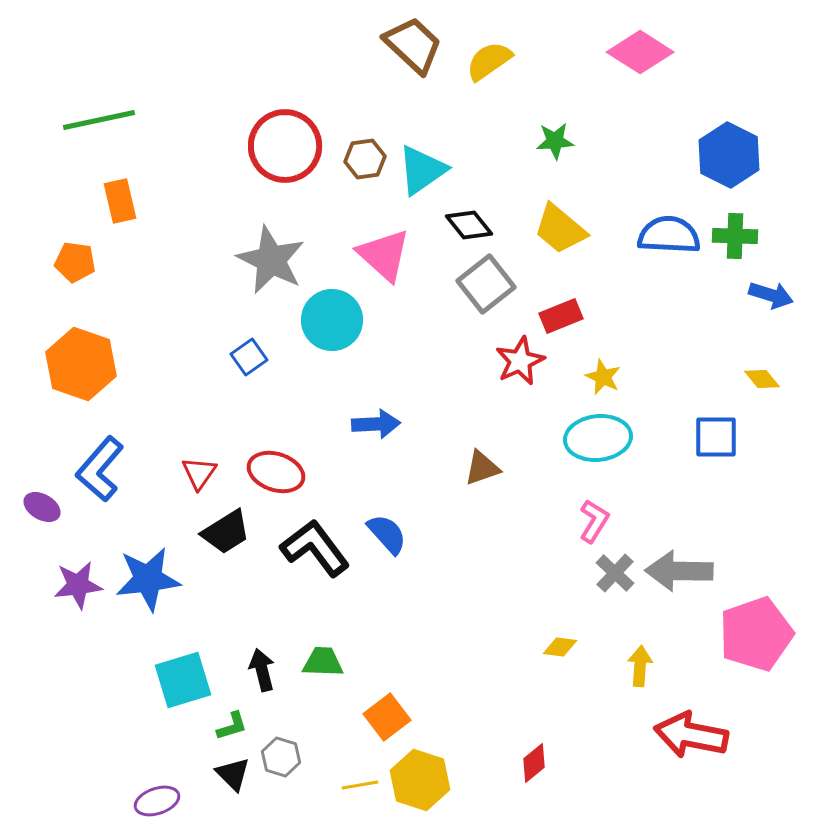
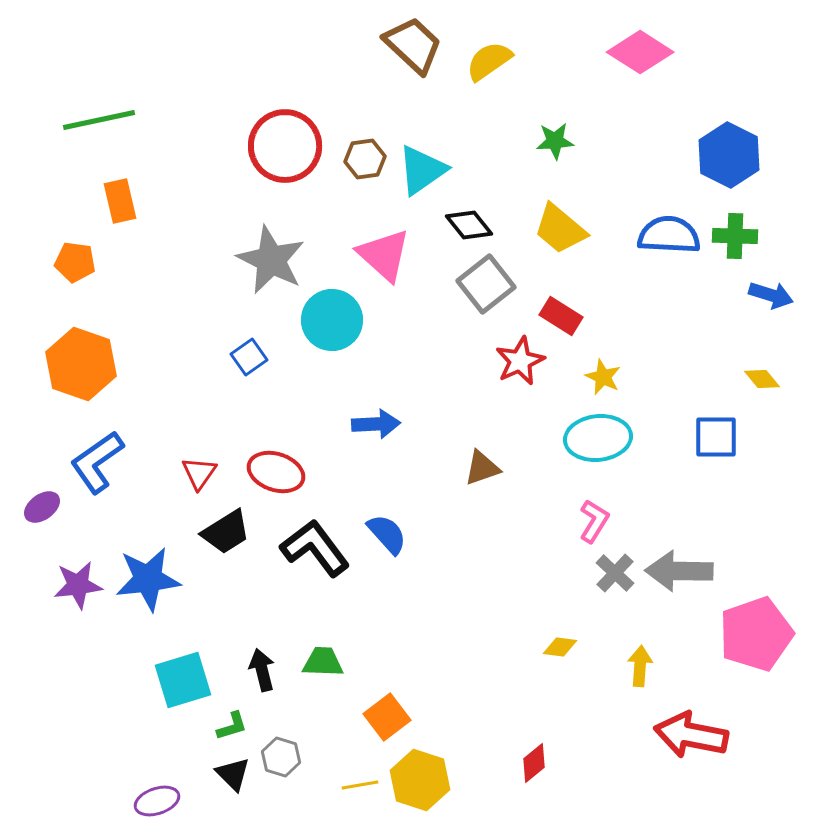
red rectangle at (561, 316): rotated 54 degrees clockwise
blue L-shape at (100, 469): moved 3 px left, 7 px up; rotated 14 degrees clockwise
purple ellipse at (42, 507): rotated 66 degrees counterclockwise
